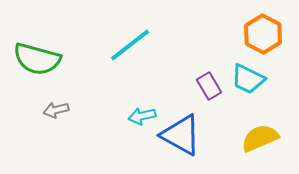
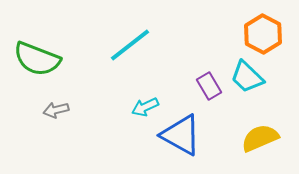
green semicircle: rotated 6 degrees clockwise
cyan trapezoid: moved 1 px left, 2 px up; rotated 18 degrees clockwise
cyan arrow: moved 3 px right, 9 px up; rotated 12 degrees counterclockwise
